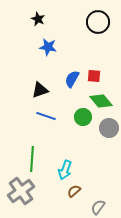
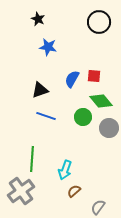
black circle: moved 1 px right
